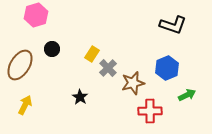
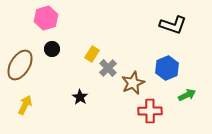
pink hexagon: moved 10 px right, 3 px down
brown star: rotated 10 degrees counterclockwise
